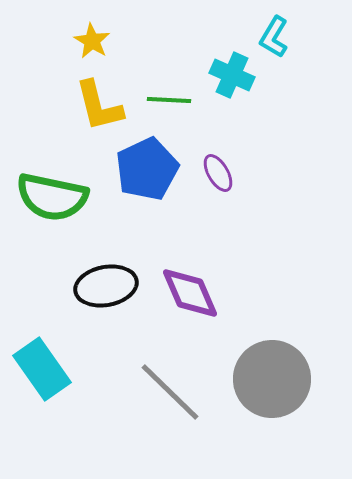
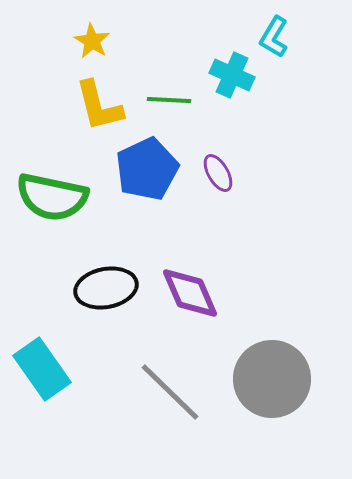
black ellipse: moved 2 px down
